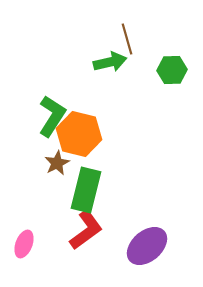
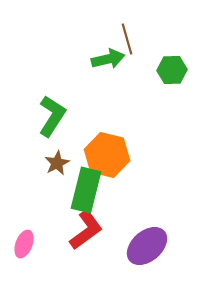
green arrow: moved 2 px left, 3 px up
orange hexagon: moved 28 px right, 21 px down
